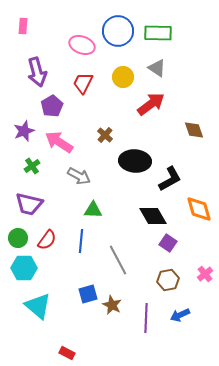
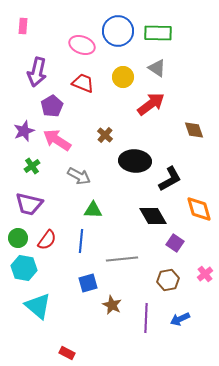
purple arrow: rotated 28 degrees clockwise
red trapezoid: rotated 85 degrees clockwise
pink arrow: moved 2 px left, 2 px up
purple square: moved 7 px right
gray line: moved 4 px right, 1 px up; rotated 68 degrees counterclockwise
cyan hexagon: rotated 10 degrees clockwise
blue square: moved 11 px up
blue arrow: moved 4 px down
